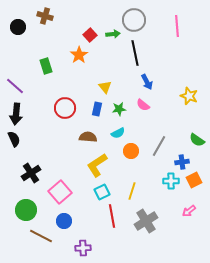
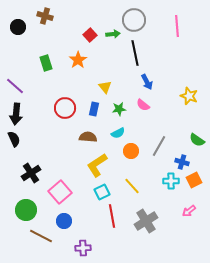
orange star: moved 1 px left, 5 px down
green rectangle: moved 3 px up
blue rectangle: moved 3 px left
blue cross: rotated 24 degrees clockwise
yellow line: moved 5 px up; rotated 60 degrees counterclockwise
